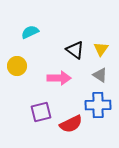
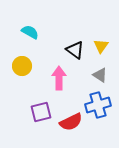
cyan semicircle: rotated 54 degrees clockwise
yellow triangle: moved 3 px up
yellow circle: moved 5 px right
pink arrow: rotated 90 degrees counterclockwise
blue cross: rotated 15 degrees counterclockwise
red semicircle: moved 2 px up
